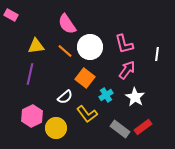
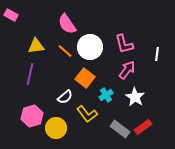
pink hexagon: rotated 10 degrees clockwise
